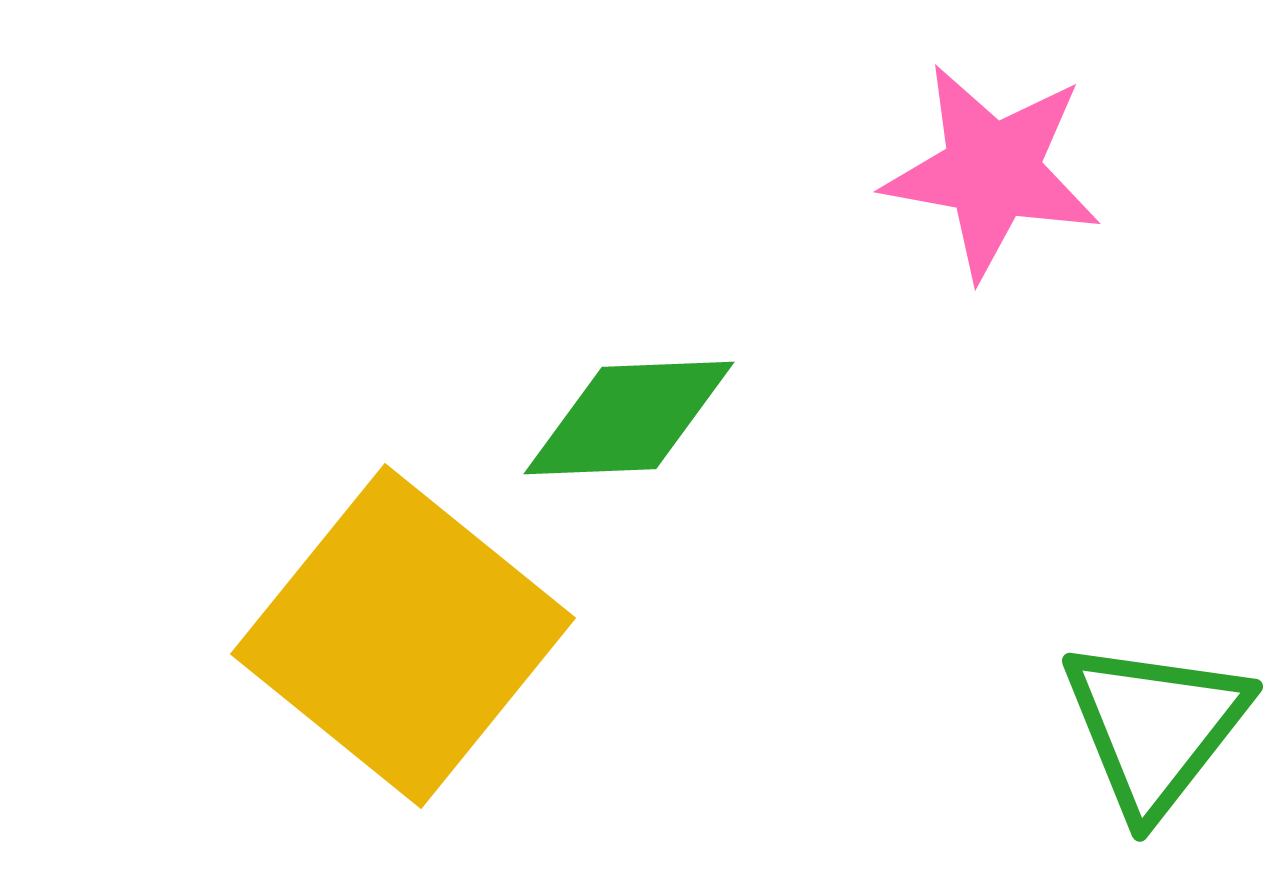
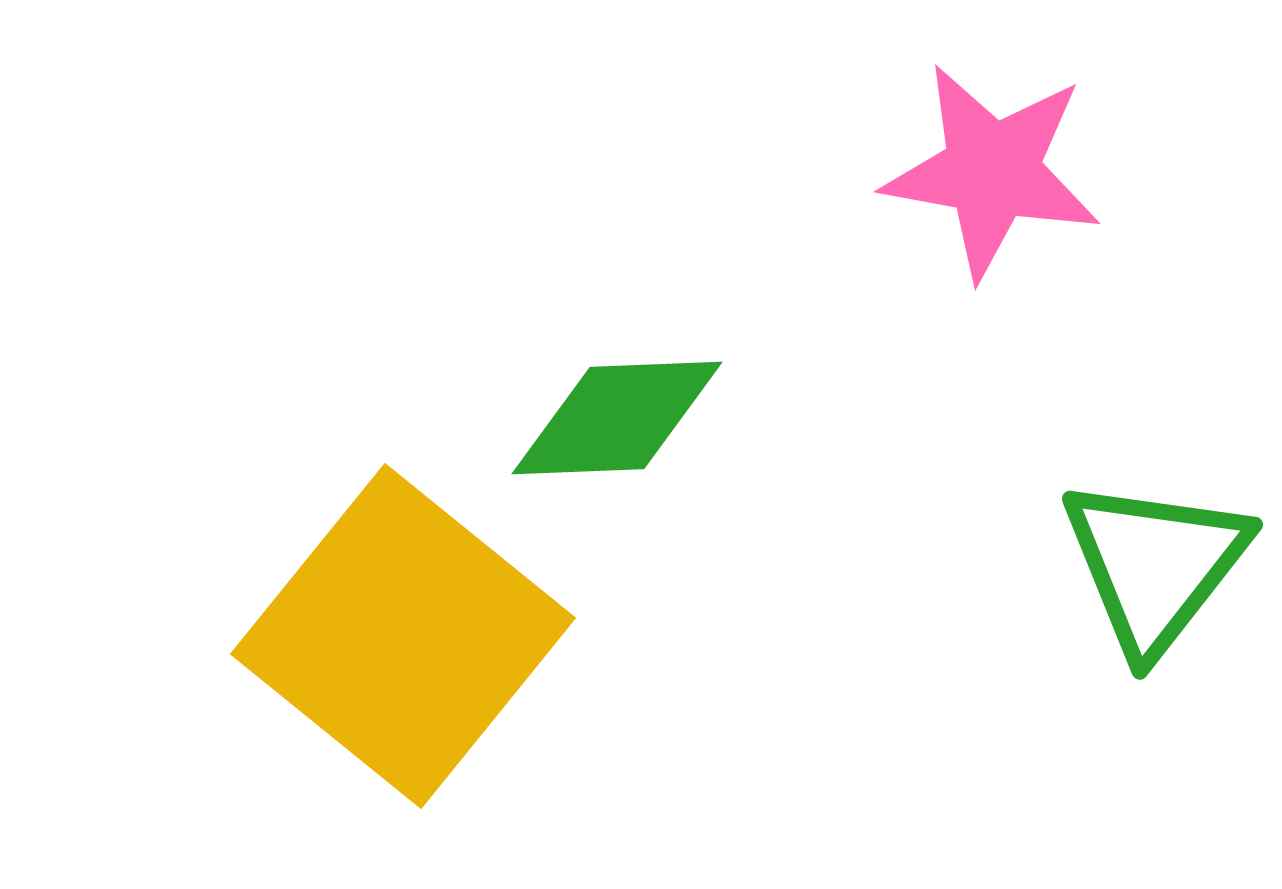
green diamond: moved 12 px left
green triangle: moved 162 px up
